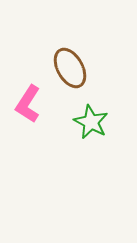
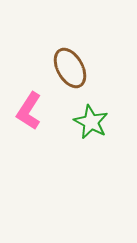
pink L-shape: moved 1 px right, 7 px down
